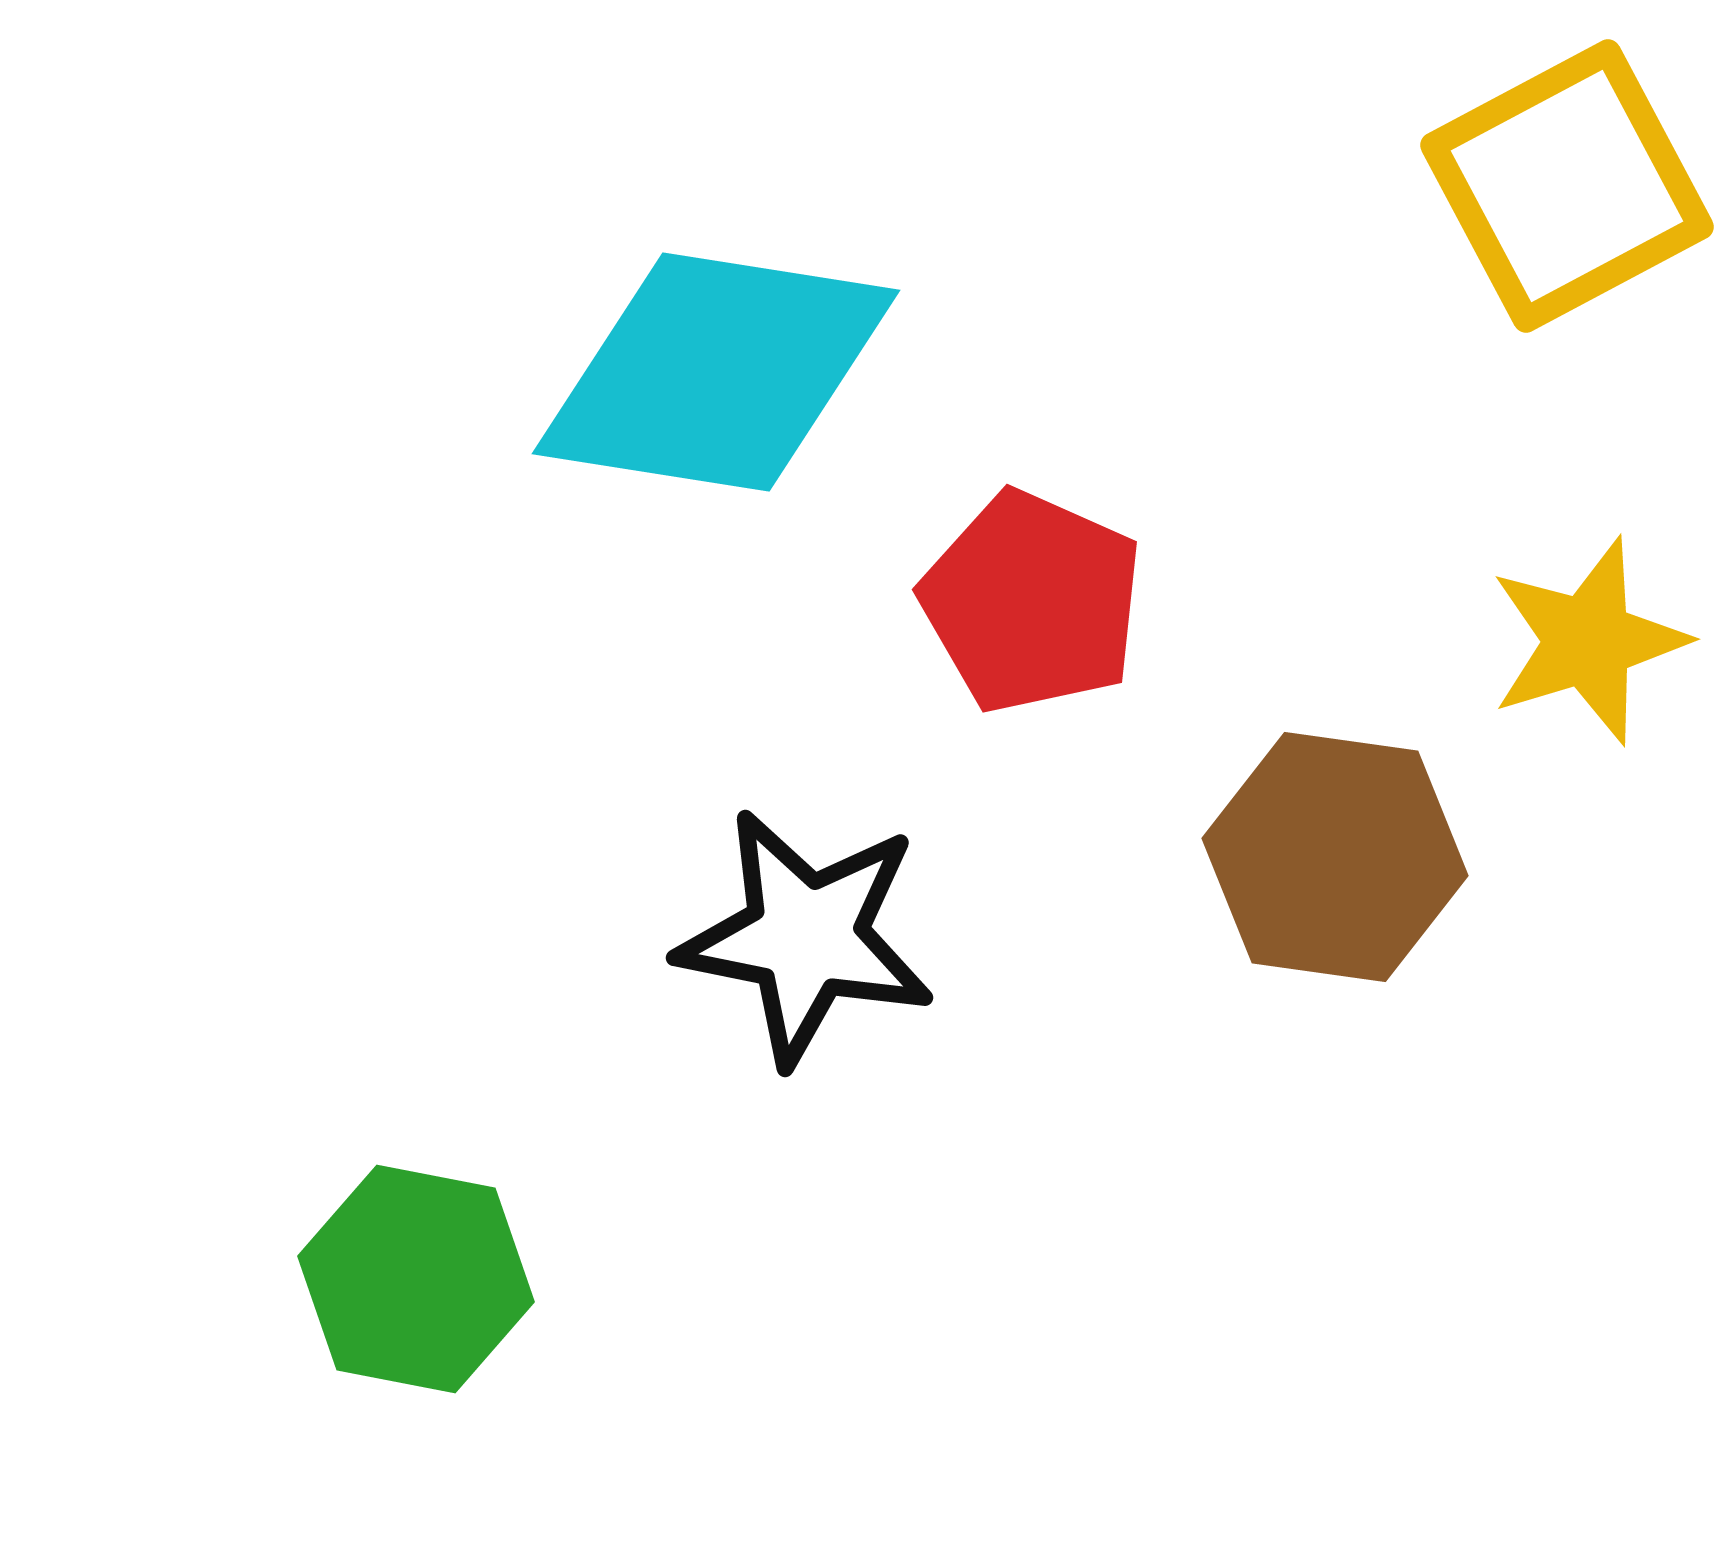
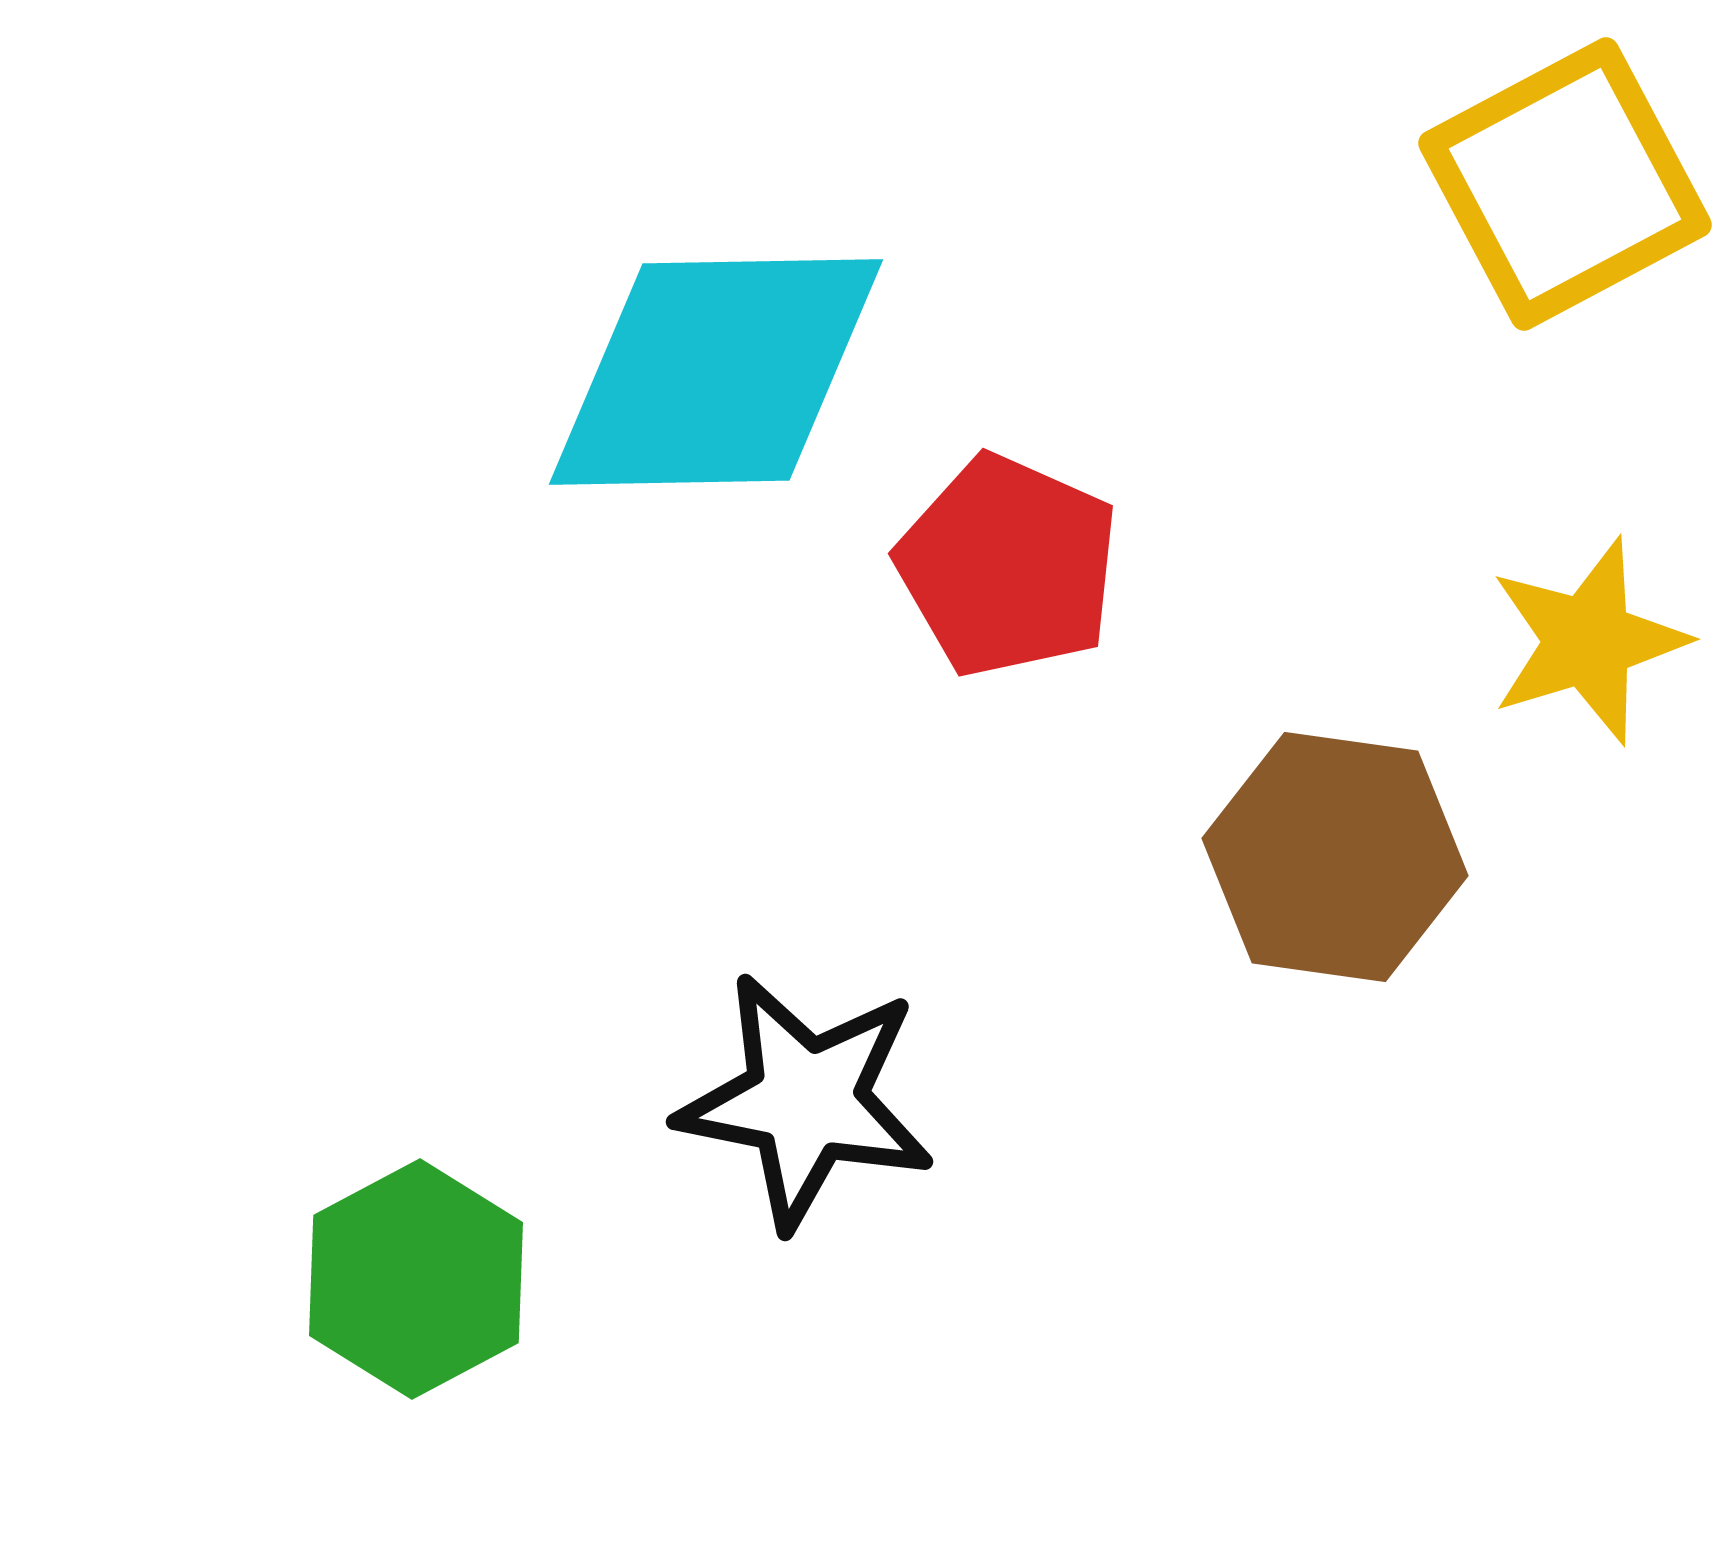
yellow square: moved 2 px left, 2 px up
cyan diamond: rotated 10 degrees counterclockwise
red pentagon: moved 24 px left, 36 px up
black star: moved 164 px down
green hexagon: rotated 21 degrees clockwise
